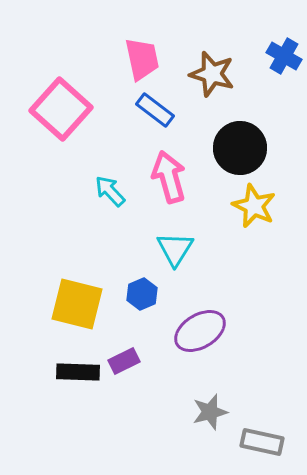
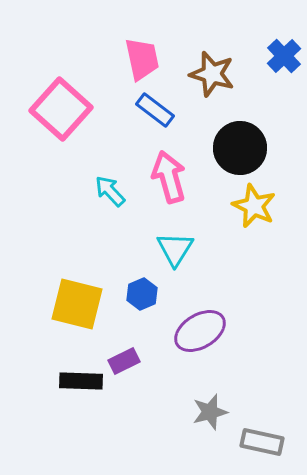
blue cross: rotated 16 degrees clockwise
black rectangle: moved 3 px right, 9 px down
